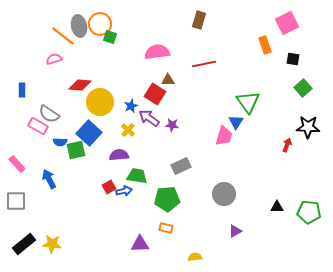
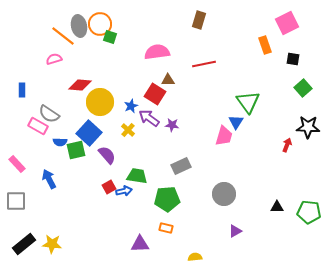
purple semicircle at (119, 155): moved 12 px left; rotated 54 degrees clockwise
